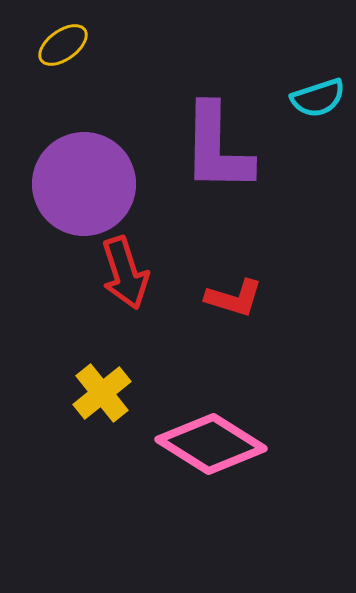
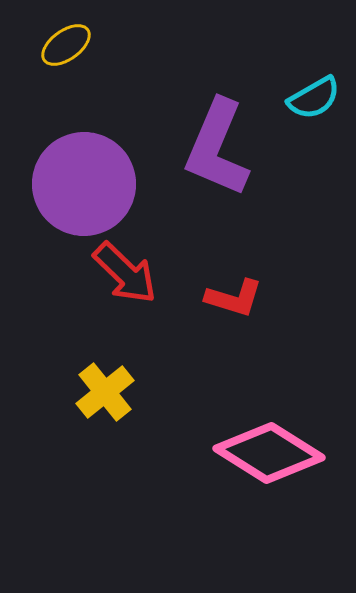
yellow ellipse: moved 3 px right
cyan semicircle: moved 4 px left; rotated 12 degrees counterclockwise
purple L-shape: rotated 22 degrees clockwise
red arrow: rotated 28 degrees counterclockwise
yellow cross: moved 3 px right, 1 px up
pink diamond: moved 58 px right, 9 px down
